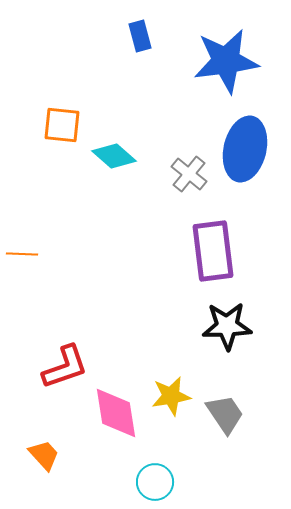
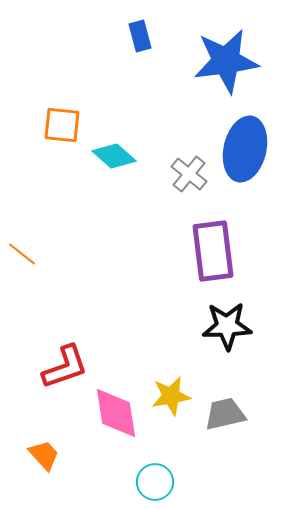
orange line: rotated 36 degrees clockwise
gray trapezoid: rotated 69 degrees counterclockwise
